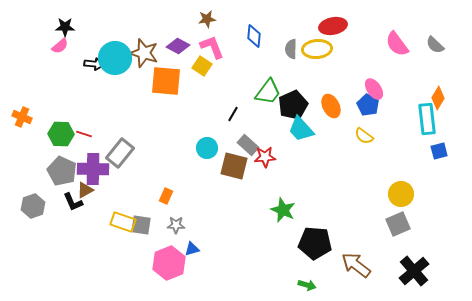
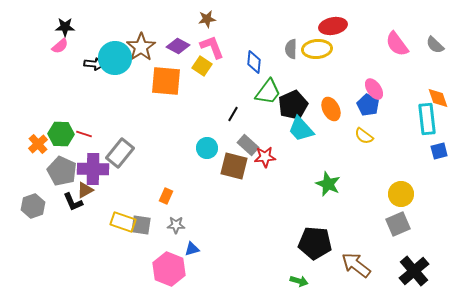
blue diamond at (254, 36): moved 26 px down
brown star at (144, 53): moved 3 px left, 6 px up; rotated 20 degrees clockwise
orange diamond at (438, 98): rotated 50 degrees counterclockwise
orange ellipse at (331, 106): moved 3 px down
orange cross at (22, 117): moved 16 px right, 27 px down; rotated 24 degrees clockwise
green star at (283, 210): moved 45 px right, 26 px up
pink hexagon at (169, 263): moved 6 px down; rotated 16 degrees counterclockwise
green arrow at (307, 285): moved 8 px left, 4 px up
